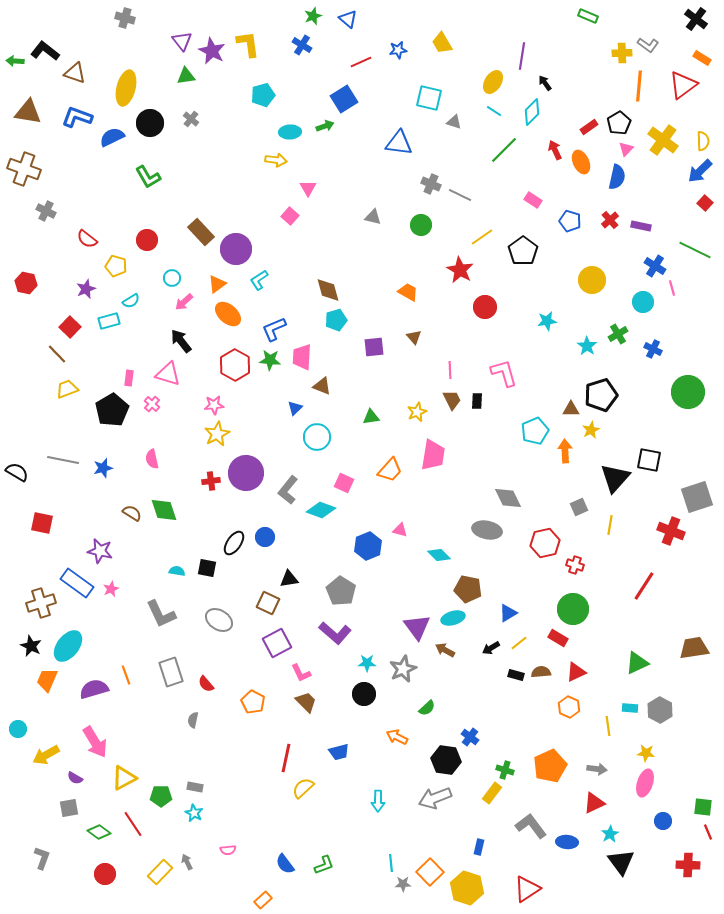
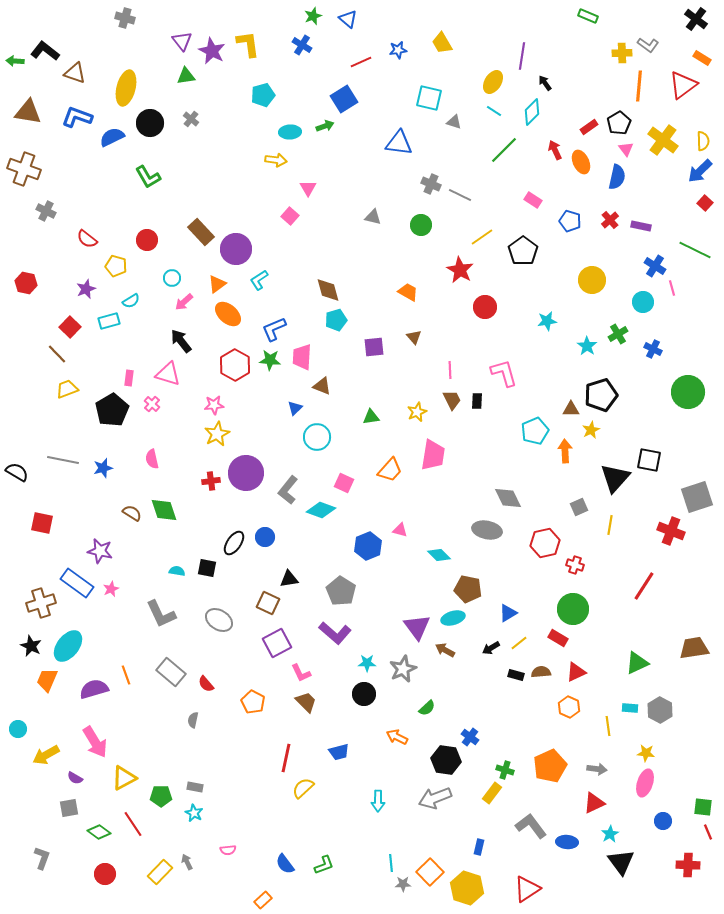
pink triangle at (626, 149): rotated 21 degrees counterclockwise
gray rectangle at (171, 672): rotated 32 degrees counterclockwise
